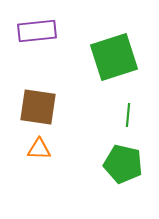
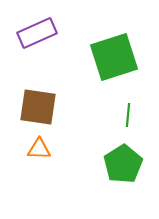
purple rectangle: moved 2 px down; rotated 18 degrees counterclockwise
green pentagon: rotated 27 degrees clockwise
